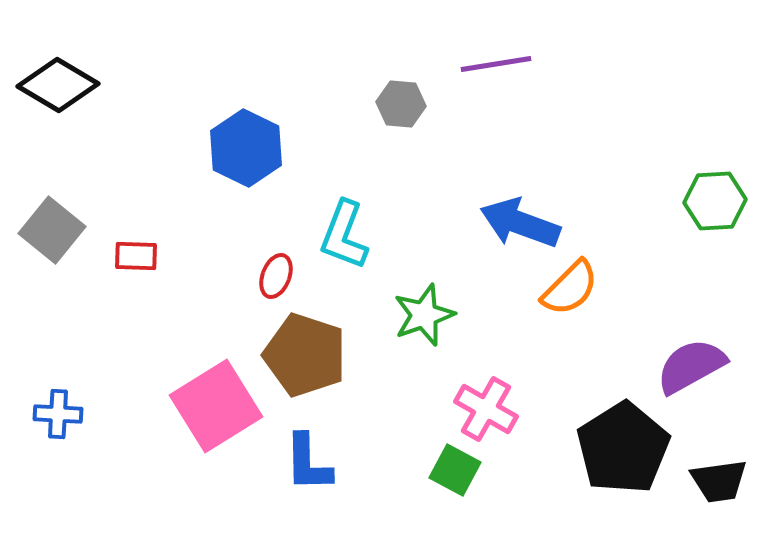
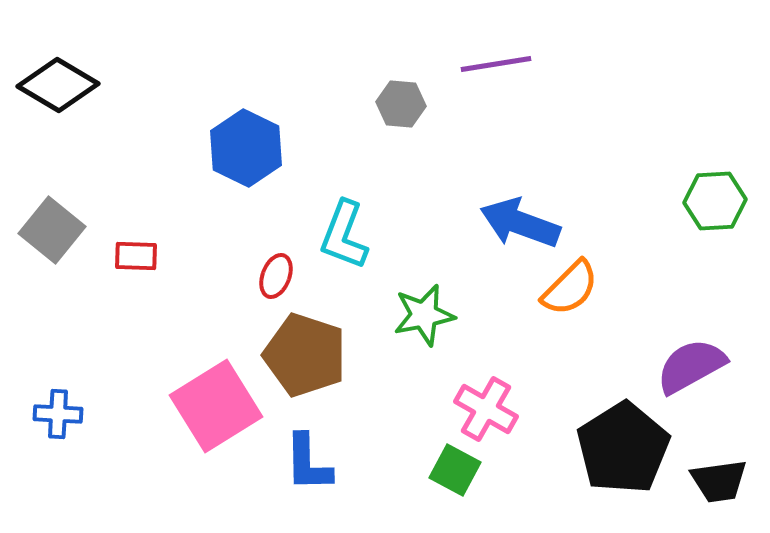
green star: rotated 8 degrees clockwise
